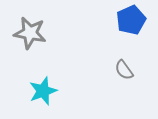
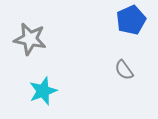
gray star: moved 6 px down
